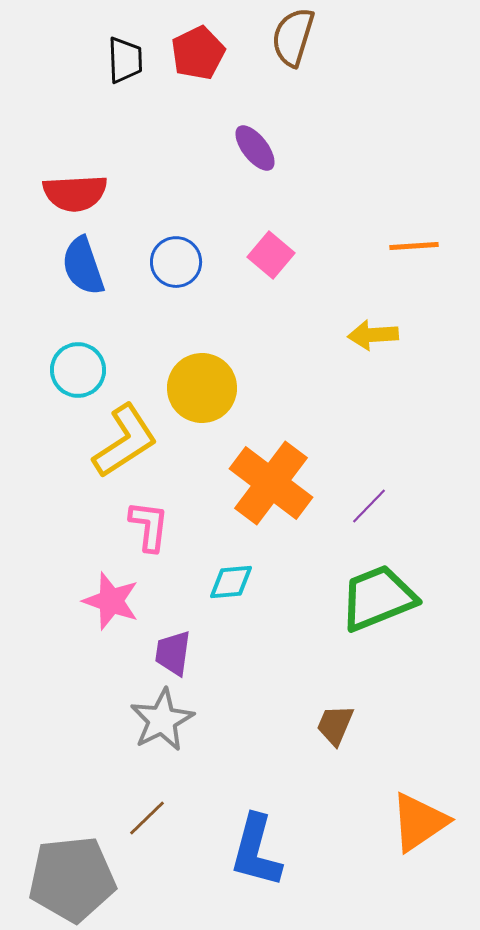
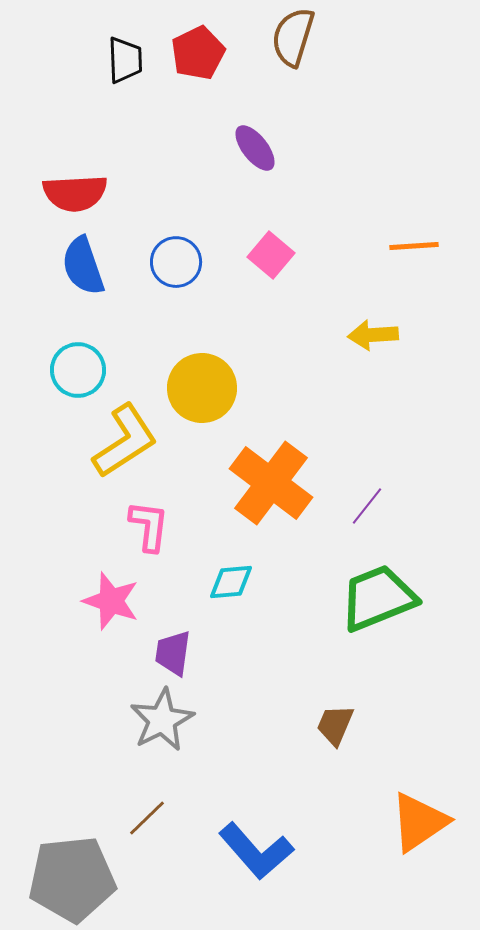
purple line: moved 2 px left; rotated 6 degrees counterclockwise
blue L-shape: rotated 56 degrees counterclockwise
